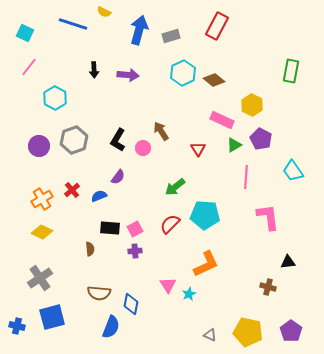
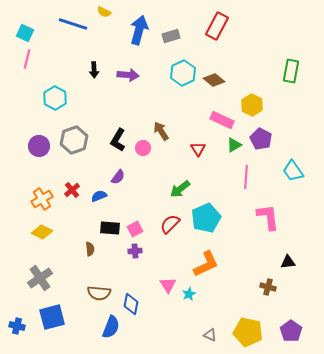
pink line at (29, 67): moved 2 px left, 8 px up; rotated 24 degrees counterclockwise
green arrow at (175, 187): moved 5 px right, 2 px down
cyan pentagon at (205, 215): moved 1 px right, 3 px down; rotated 28 degrees counterclockwise
